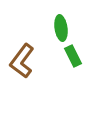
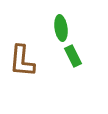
brown L-shape: rotated 32 degrees counterclockwise
